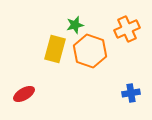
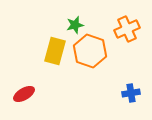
yellow rectangle: moved 2 px down
